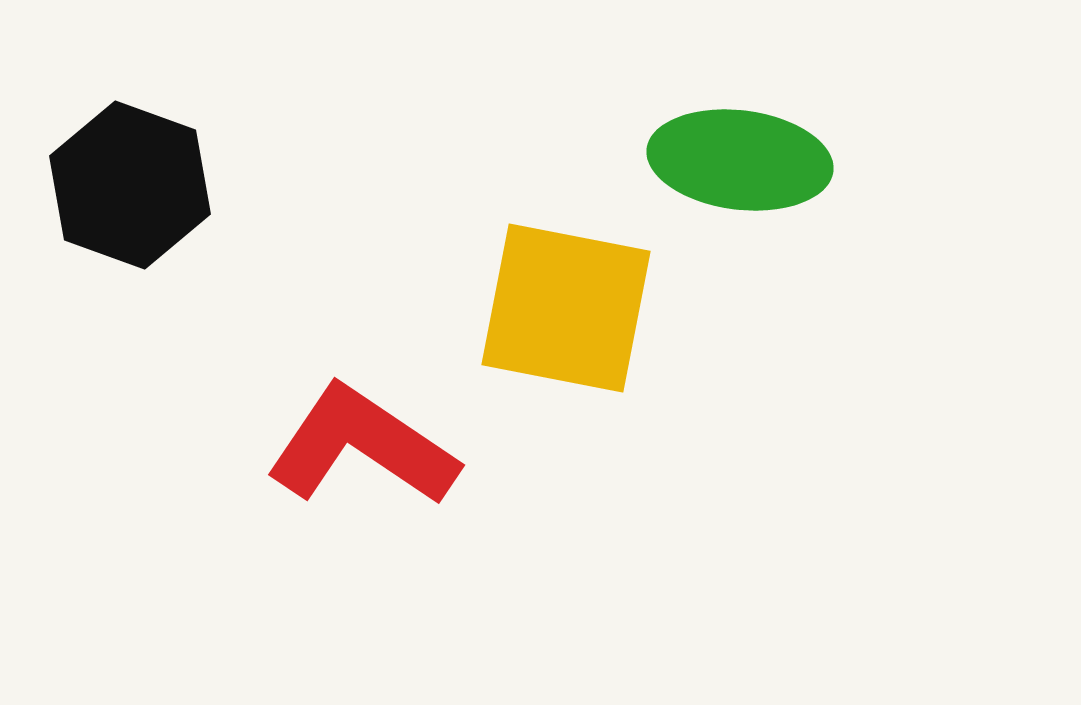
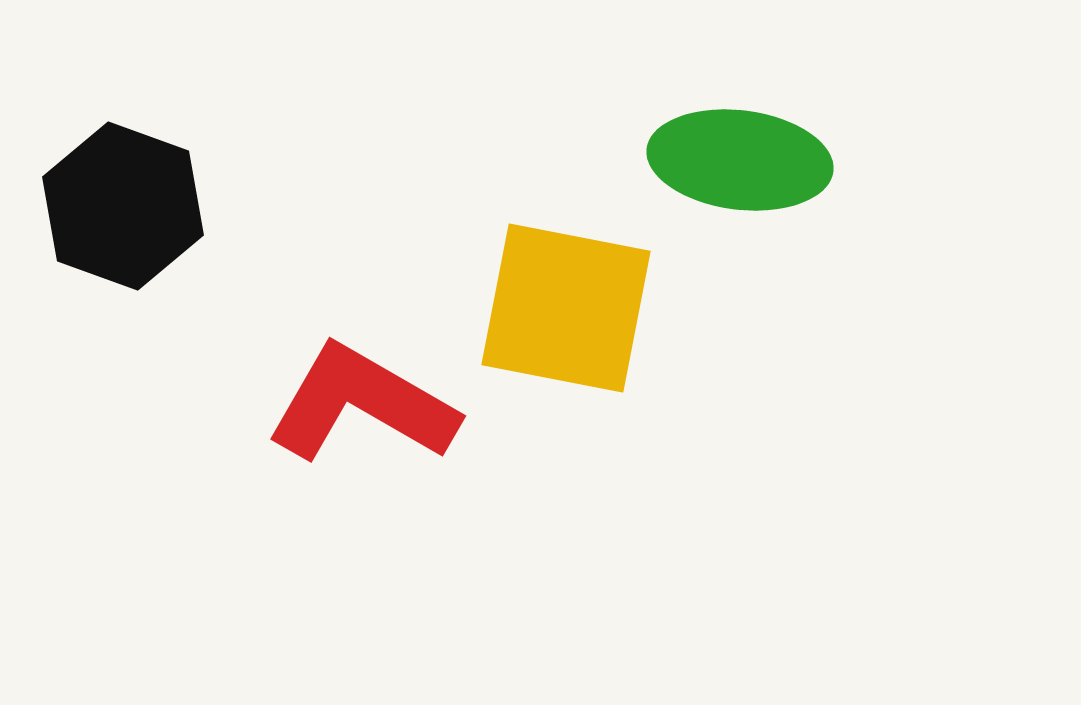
black hexagon: moved 7 px left, 21 px down
red L-shape: moved 42 px up; rotated 4 degrees counterclockwise
